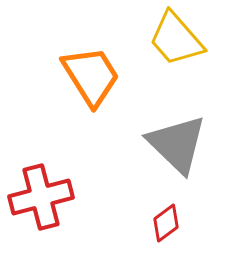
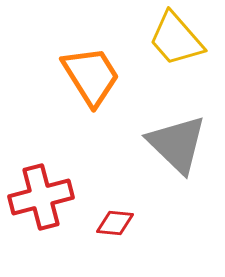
red diamond: moved 51 px left; rotated 42 degrees clockwise
